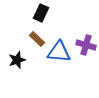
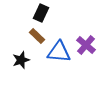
brown rectangle: moved 3 px up
purple cross: rotated 24 degrees clockwise
black star: moved 4 px right
